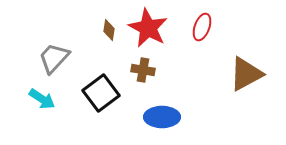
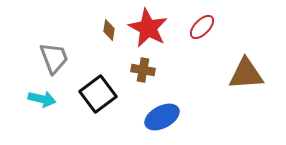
red ellipse: rotated 24 degrees clockwise
gray trapezoid: rotated 116 degrees clockwise
brown triangle: rotated 24 degrees clockwise
black square: moved 3 px left, 1 px down
cyan arrow: rotated 20 degrees counterclockwise
blue ellipse: rotated 28 degrees counterclockwise
